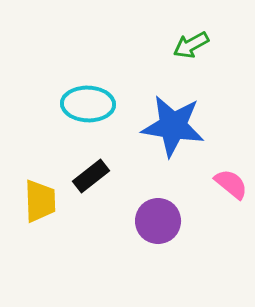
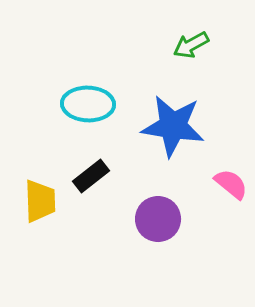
purple circle: moved 2 px up
